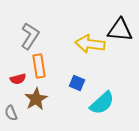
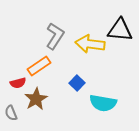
gray L-shape: moved 25 px right
orange rectangle: rotated 65 degrees clockwise
red semicircle: moved 4 px down
blue square: rotated 21 degrees clockwise
cyan semicircle: moved 1 px right; rotated 52 degrees clockwise
